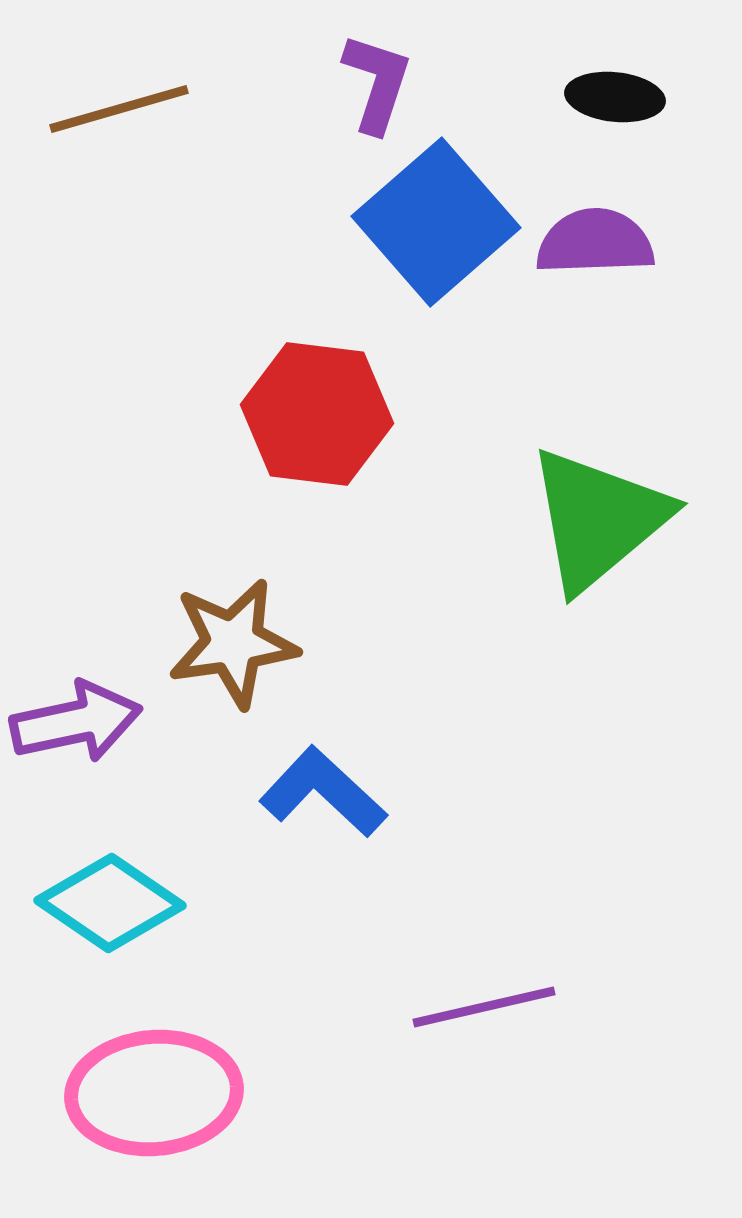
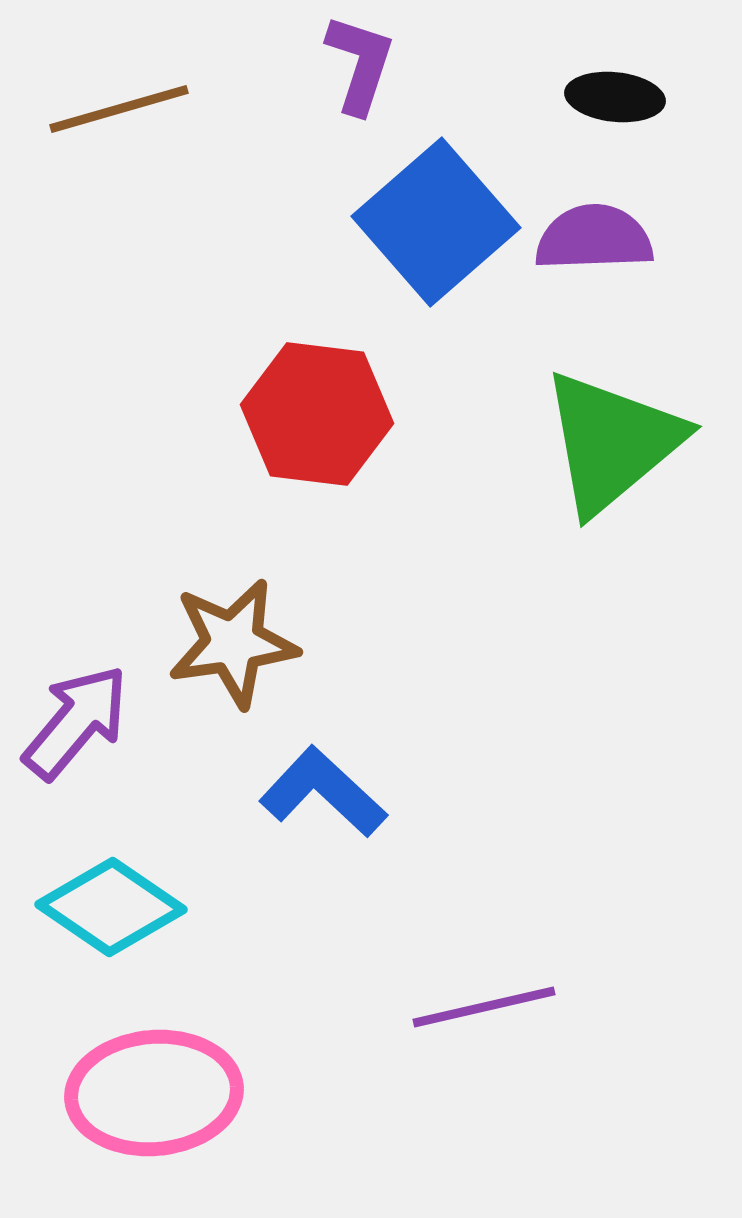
purple L-shape: moved 17 px left, 19 px up
purple semicircle: moved 1 px left, 4 px up
green triangle: moved 14 px right, 77 px up
purple arrow: rotated 38 degrees counterclockwise
cyan diamond: moved 1 px right, 4 px down
